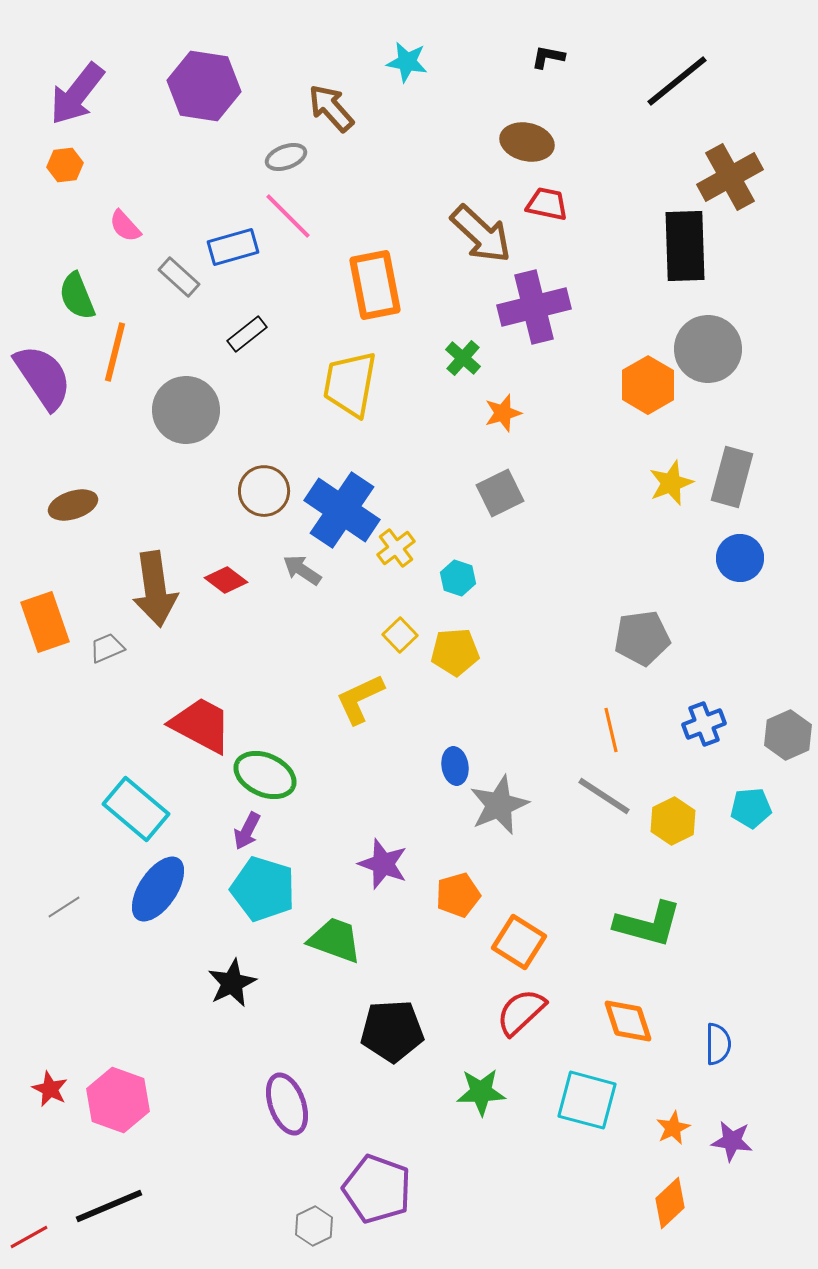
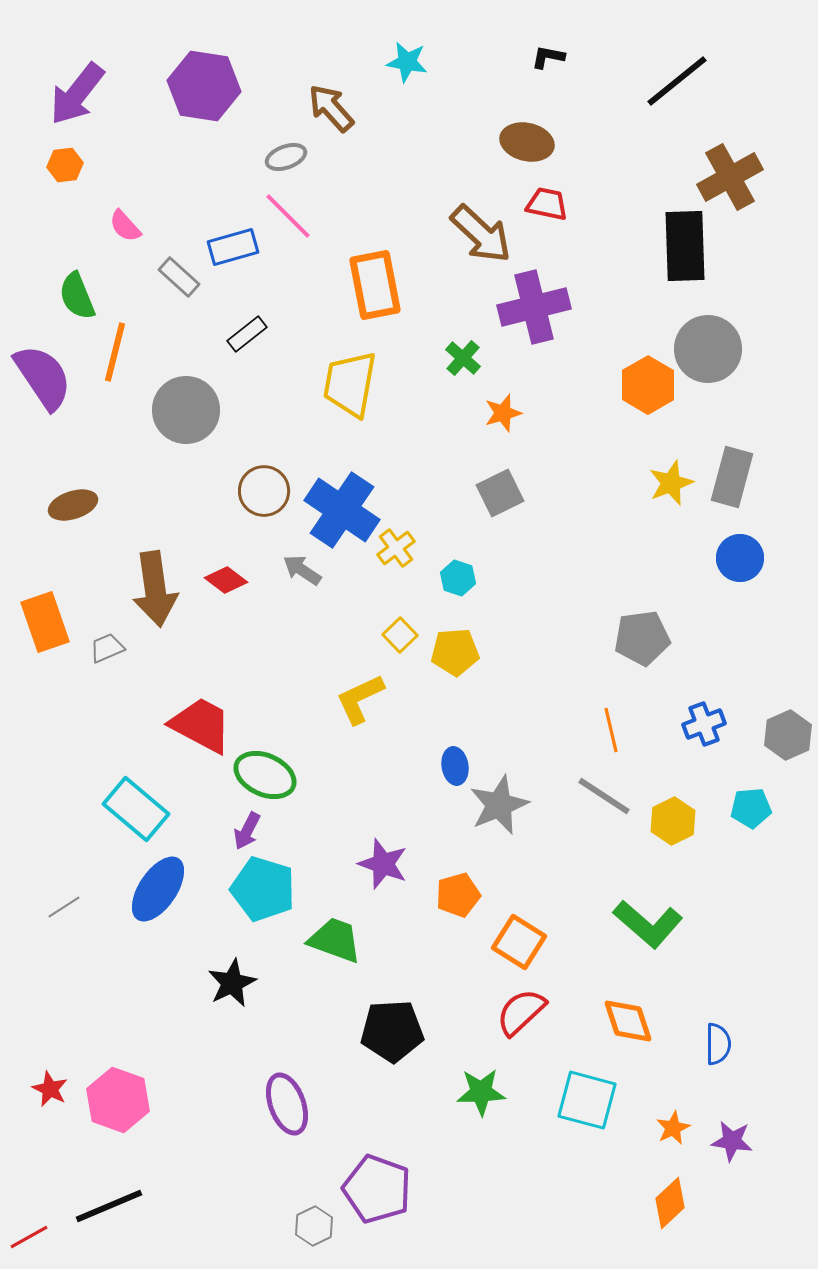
green L-shape at (648, 924): rotated 26 degrees clockwise
